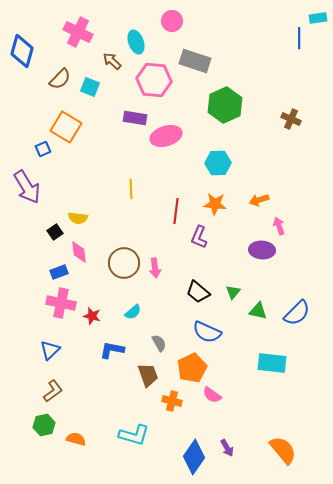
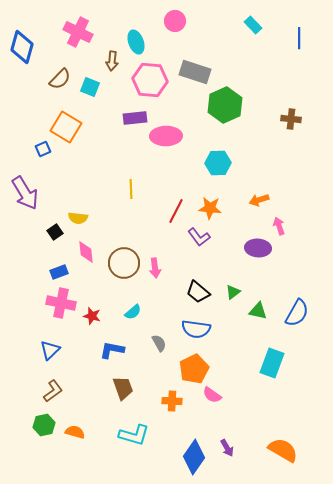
cyan rectangle at (318, 18): moved 65 px left, 7 px down; rotated 54 degrees clockwise
pink circle at (172, 21): moved 3 px right
blue diamond at (22, 51): moved 4 px up
brown arrow at (112, 61): rotated 126 degrees counterclockwise
gray rectangle at (195, 61): moved 11 px down
pink hexagon at (154, 80): moved 4 px left
purple rectangle at (135, 118): rotated 15 degrees counterclockwise
brown cross at (291, 119): rotated 18 degrees counterclockwise
pink ellipse at (166, 136): rotated 16 degrees clockwise
purple arrow at (27, 187): moved 2 px left, 6 px down
orange star at (215, 204): moved 5 px left, 4 px down
red line at (176, 211): rotated 20 degrees clockwise
purple L-shape at (199, 237): rotated 60 degrees counterclockwise
purple ellipse at (262, 250): moved 4 px left, 2 px up
pink diamond at (79, 252): moved 7 px right
green triangle at (233, 292): rotated 14 degrees clockwise
blue semicircle at (297, 313): rotated 16 degrees counterclockwise
blue semicircle at (207, 332): moved 11 px left, 3 px up; rotated 16 degrees counterclockwise
cyan rectangle at (272, 363): rotated 76 degrees counterclockwise
orange pentagon at (192, 368): moved 2 px right, 1 px down
brown trapezoid at (148, 375): moved 25 px left, 13 px down
orange cross at (172, 401): rotated 12 degrees counterclockwise
orange semicircle at (76, 439): moved 1 px left, 7 px up
orange semicircle at (283, 450): rotated 20 degrees counterclockwise
